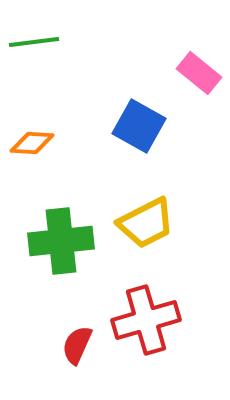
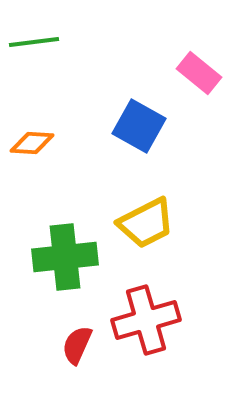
green cross: moved 4 px right, 16 px down
